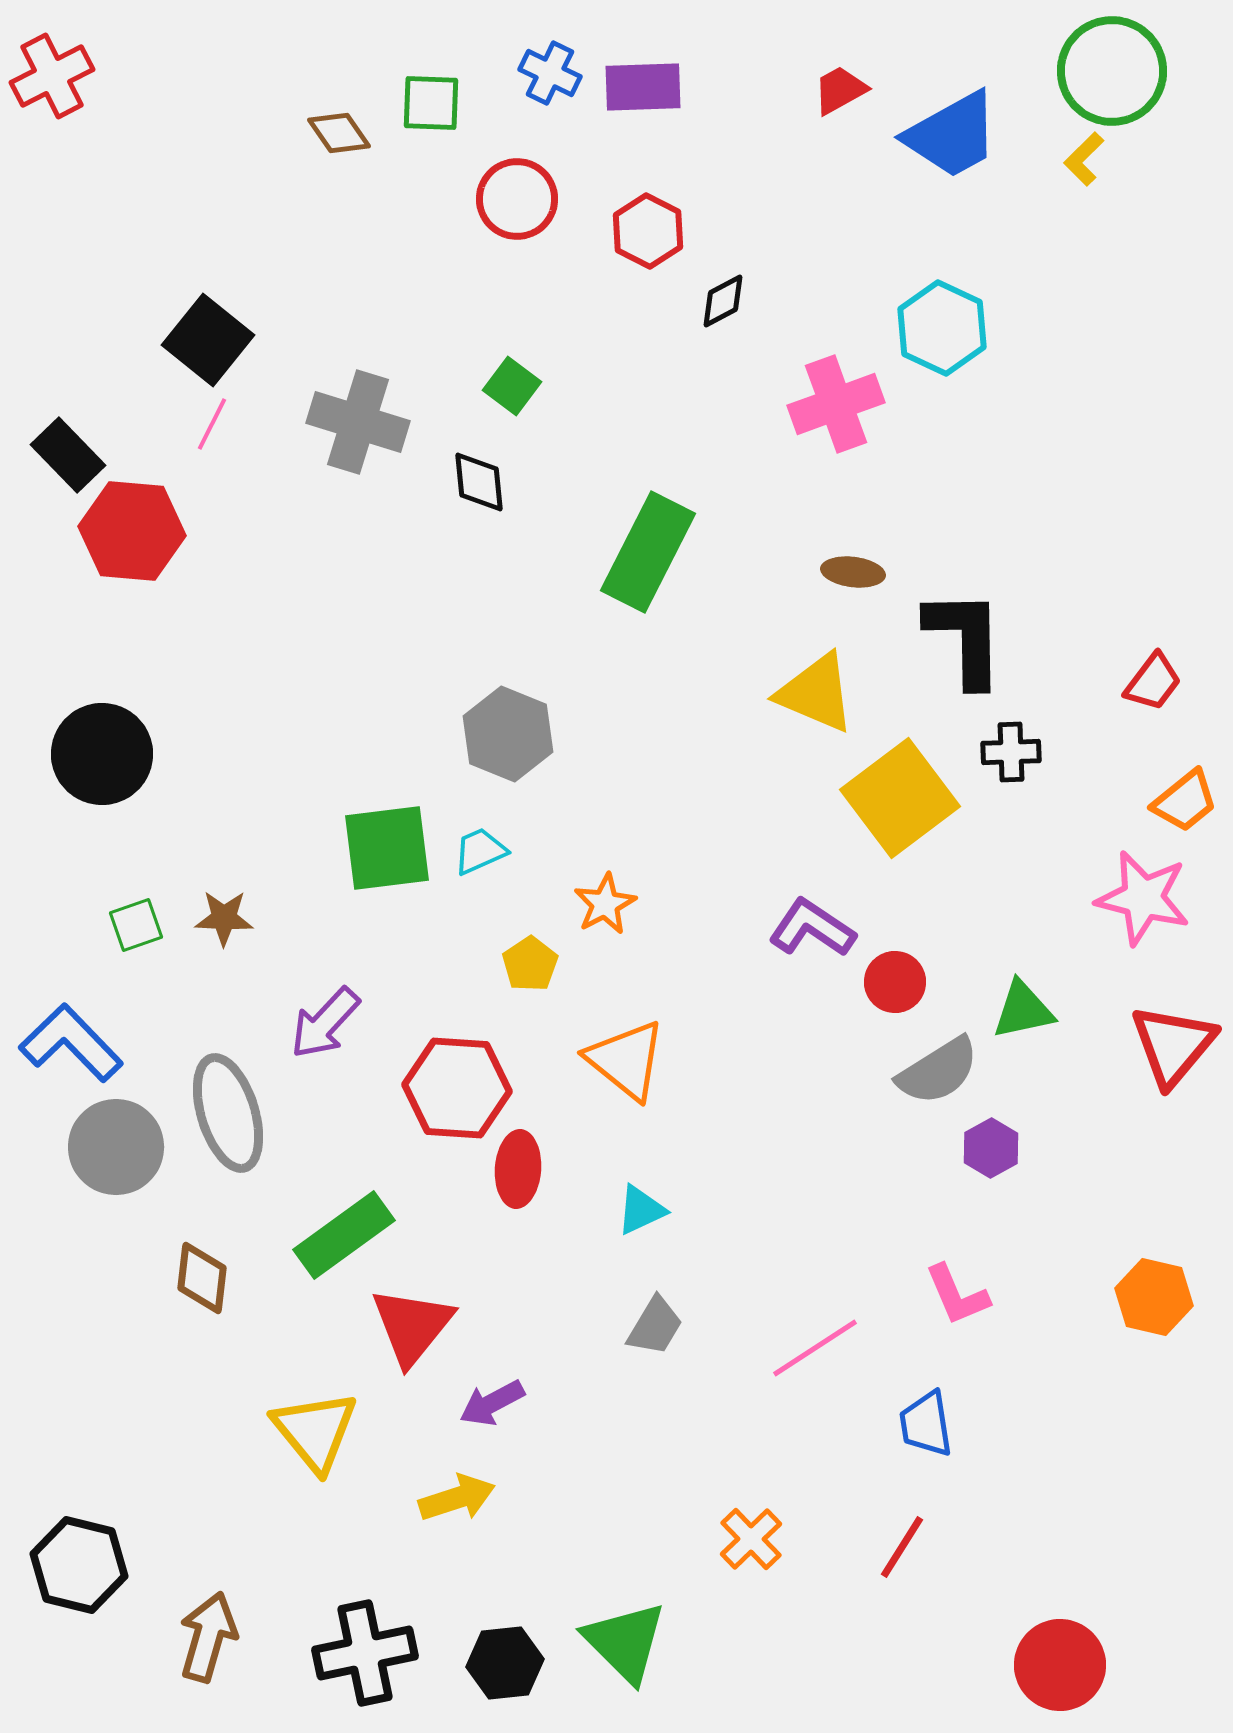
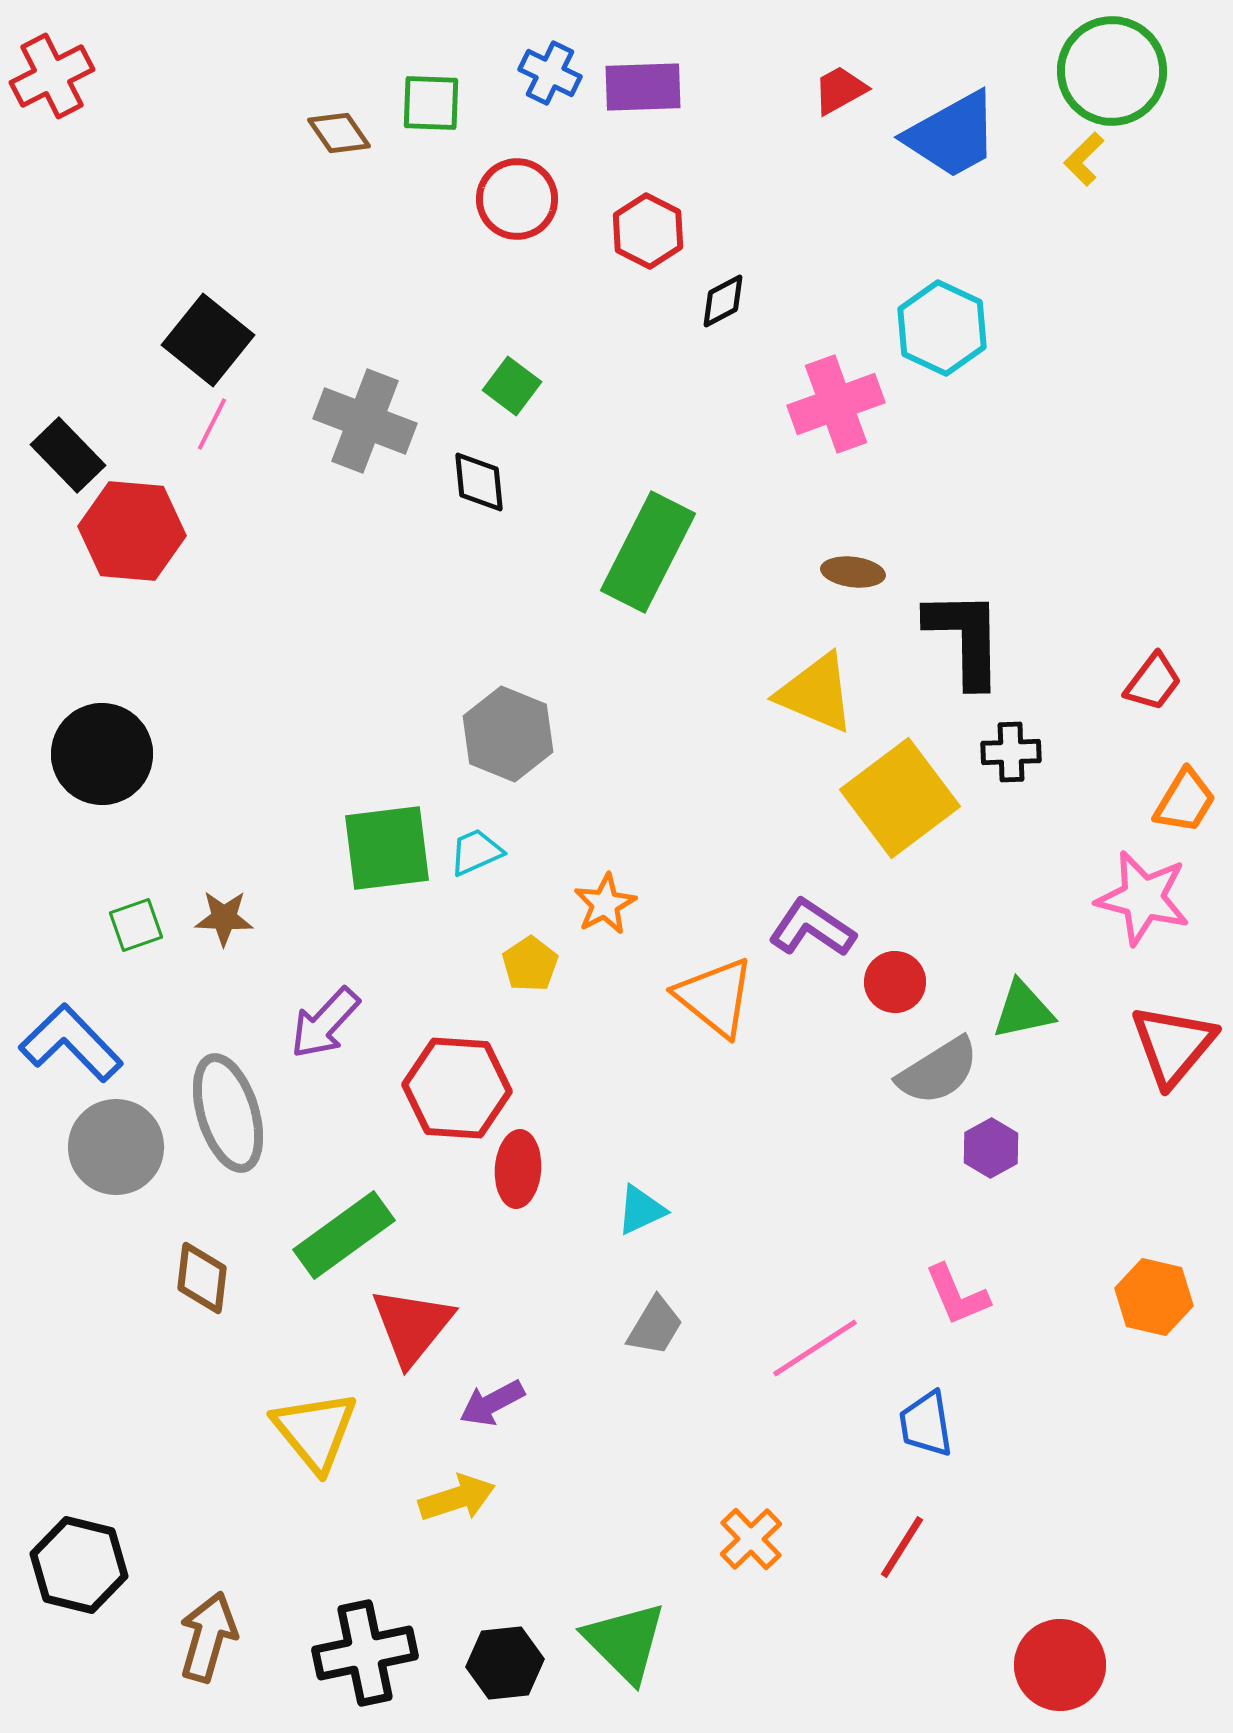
gray cross at (358, 422): moved 7 px right, 1 px up; rotated 4 degrees clockwise
orange trapezoid at (1185, 801): rotated 20 degrees counterclockwise
cyan trapezoid at (480, 851): moved 4 px left, 1 px down
orange triangle at (626, 1060): moved 89 px right, 63 px up
